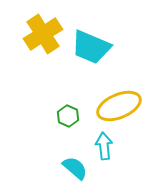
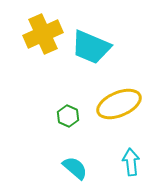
yellow cross: rotated 9 degrees clockwise
yellow ellipse: moved 2 px up
cyan arrow: moved 27 px right, 16 px down
